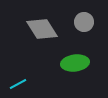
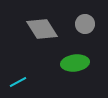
gray circle: moved 1 px right, 2 px down
cyan line: moved 2 px up
